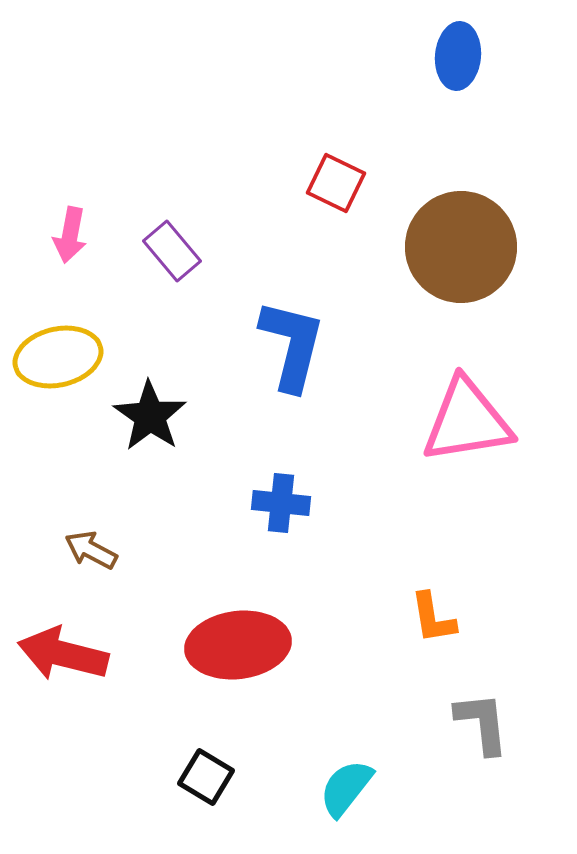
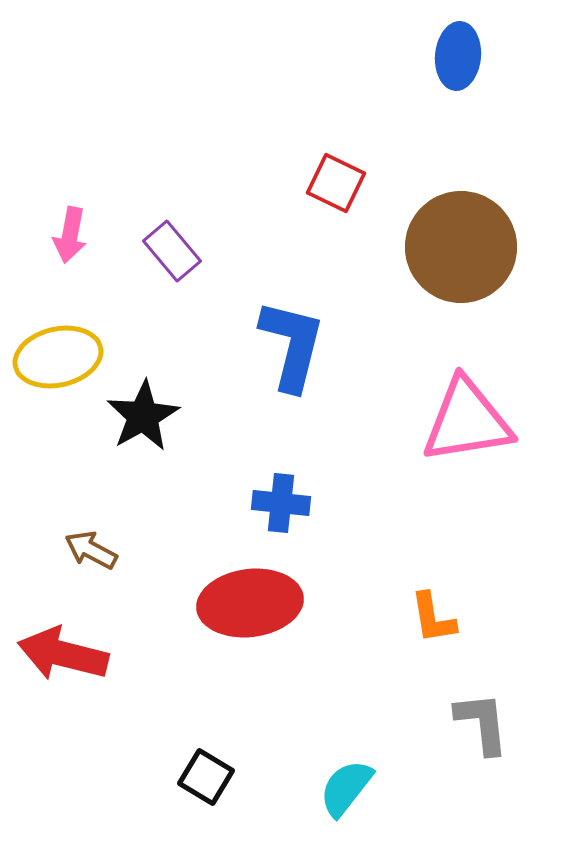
black star: moved 7 px left; rotated 8 degrees clockwise
red ellipse: moved 12 px right, 42 px up
